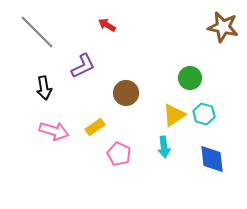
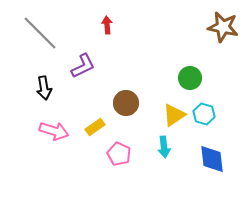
red arrow: rotated 54 degrees clockwise
gray line: moved 3 px right, 1 px down
brown circle: moved 10 px down
